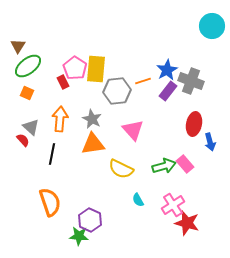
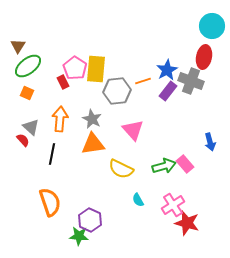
red ellipse: moved 10 px right, 67 px up
